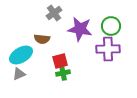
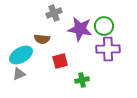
gray cross: rotated 14 degrees clockwise
green circle: moved 7 px left
green cross: moved 19 px right, 7 px down
